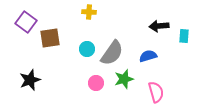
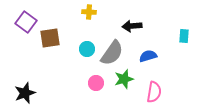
black arrow: moved 27 px left
black star: moved 5 px left, 13 px down
pink semicircle: moved 2 px left; rotated 25 degrees clockwise
